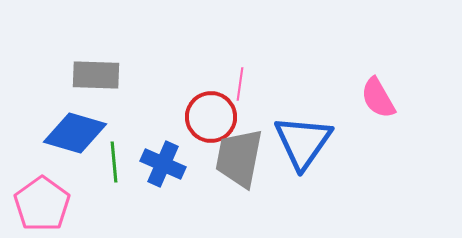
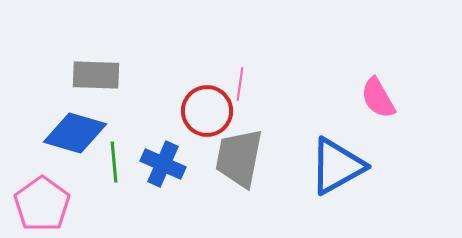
red circle: moved 4 px left, 6 px up
blue triangle: moved 34 px right, 24 px down; rotated 26 degrees clockwise
